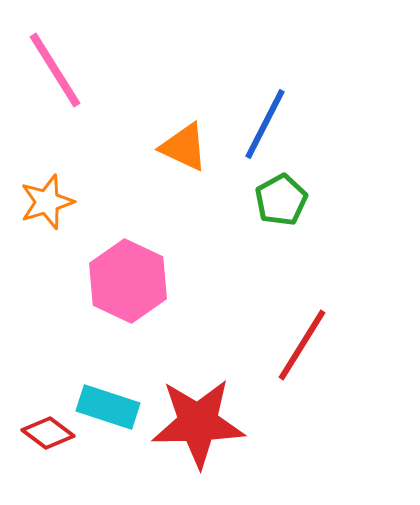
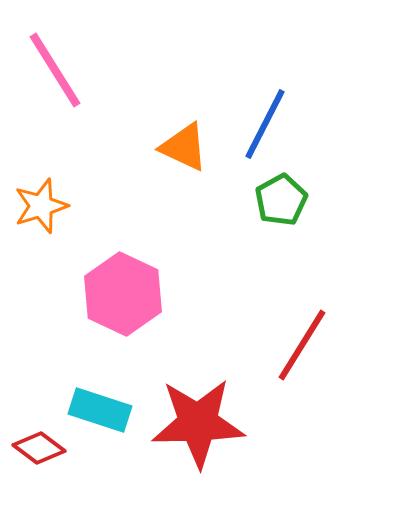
orange star: moved 6 px left, 4 px down
pink hexagon: moved 5 px left, 13 px down
cyan rectangle: moved 8 px left, 3 px down
red diamond: moved 9 px left, 15 px down
